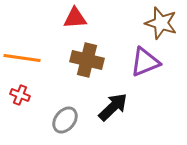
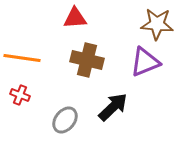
brown star: moved 4 px left, 1 px down; rotated 12 degrees counterclockwise
